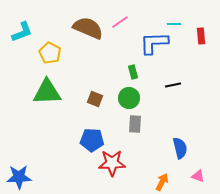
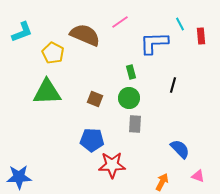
cyan line: moved 6 px right; rotated 64 degrees clockwise
brown semicircle: moved 3 px left, 7 px down
yellow pentagon: moved 3 px right
green rectangle: moved 2 px left
black line: rotated 63 degrees counterclockwise
blue semicircle: moved 1 px down; rotated 30 degrees counterclockwise
red star: moved 2 px down
